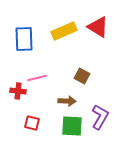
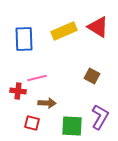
brown square: moved 10 px right
brown arrow: moved 20 px left, 2 px down
